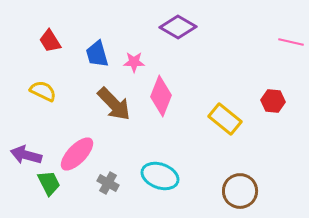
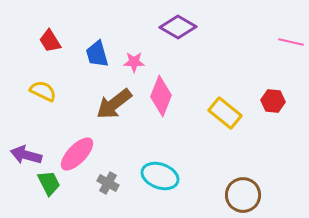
brown arrow: rotated 96 degrees clockwise
yellow rectangle: moved 6 px up
brown circle: moved 3 px right, 4 px down
